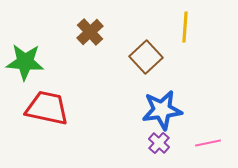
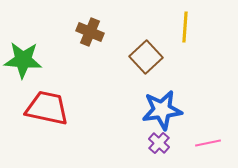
brown cross: rotated 24 degrees counterclockwise
green star: moved 2 px left, 2 px up
